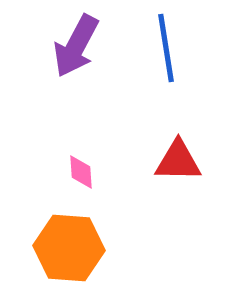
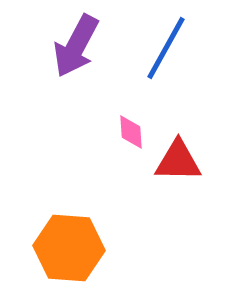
blue line: rotated 38 degrees clockwise
pink diamond: moved 50 px right, 40 px up
